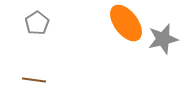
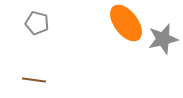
gray pentagon: rotated 25 degrees counterclockwise
